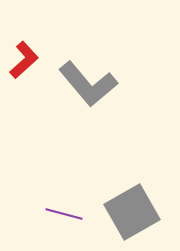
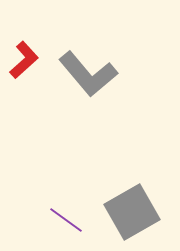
gray L-shape: moved 10 px up
purple line: moved 2 px right, 6 px down; rotated 21 degrees clockwise
